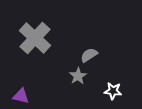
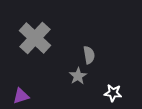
gray semicircle: rotated 114 degrees clockwise
white star: moved 2 px down
purple triangle: rotated 30 degrees counterclockwise
